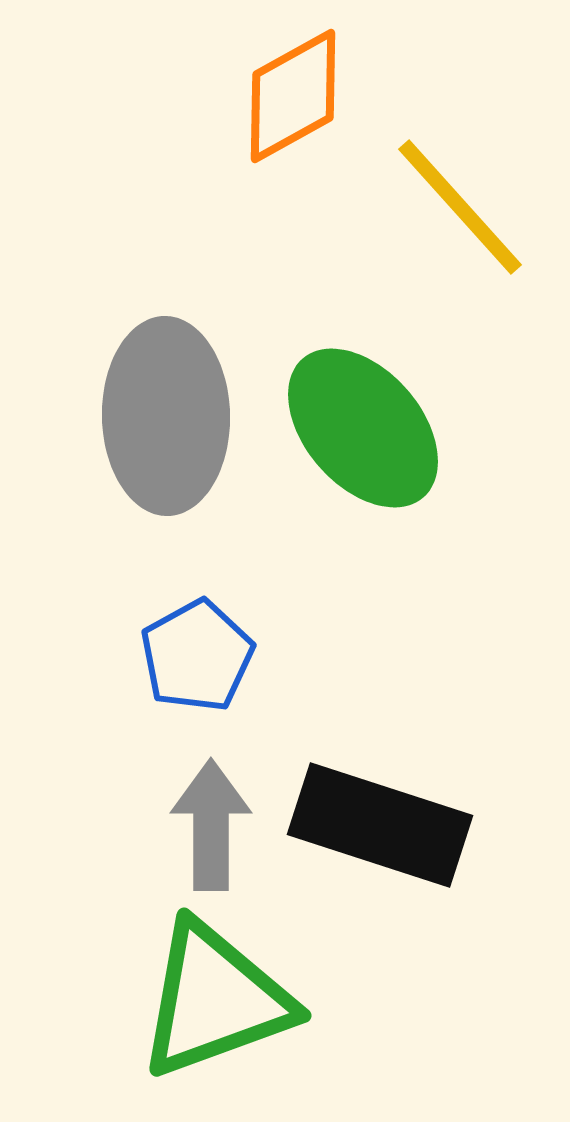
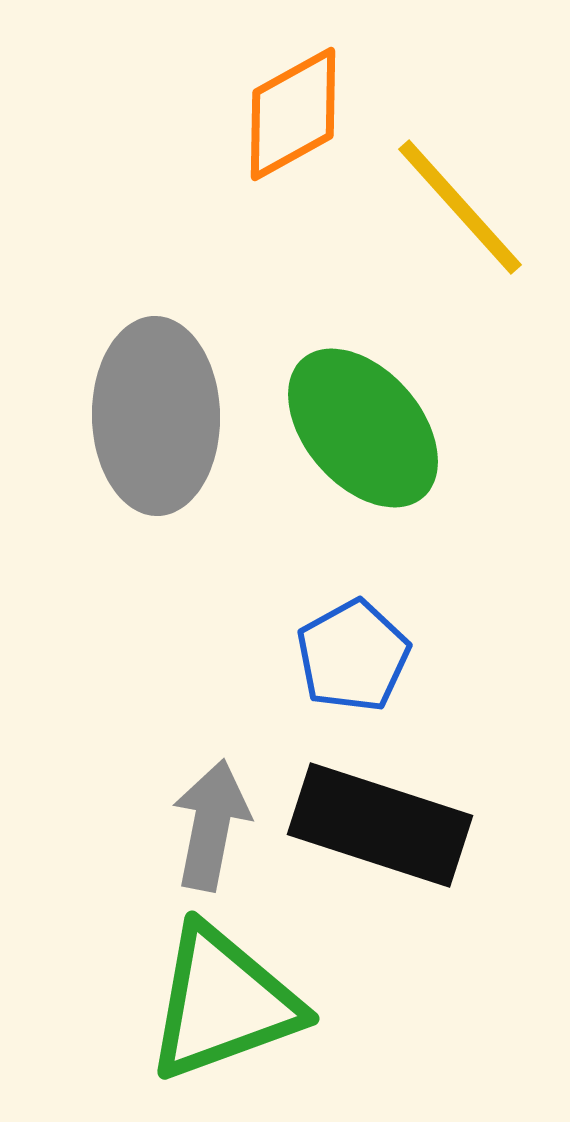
orange diamond: moved 18 px down
gray ellipse: moved 10 px left
blue pentagon: moved 156 px right
gray arrow: rotated 11 degrees clockwise
green triangle: moved 8 px right, 3 px down
